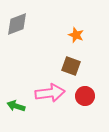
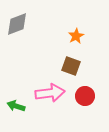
orange star: moved 1 px down; rotated 21 degrees clockwise
